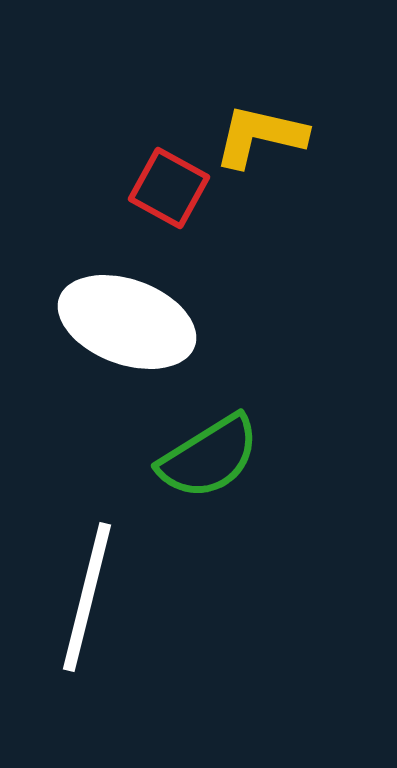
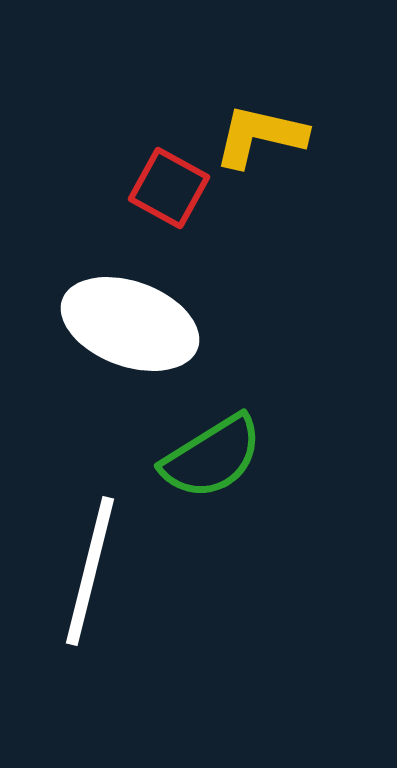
white ellipse: moved 3 px right, 2 px down
green semicircle: moved 3 px right
white line: moved 3 px right, 26 px up
